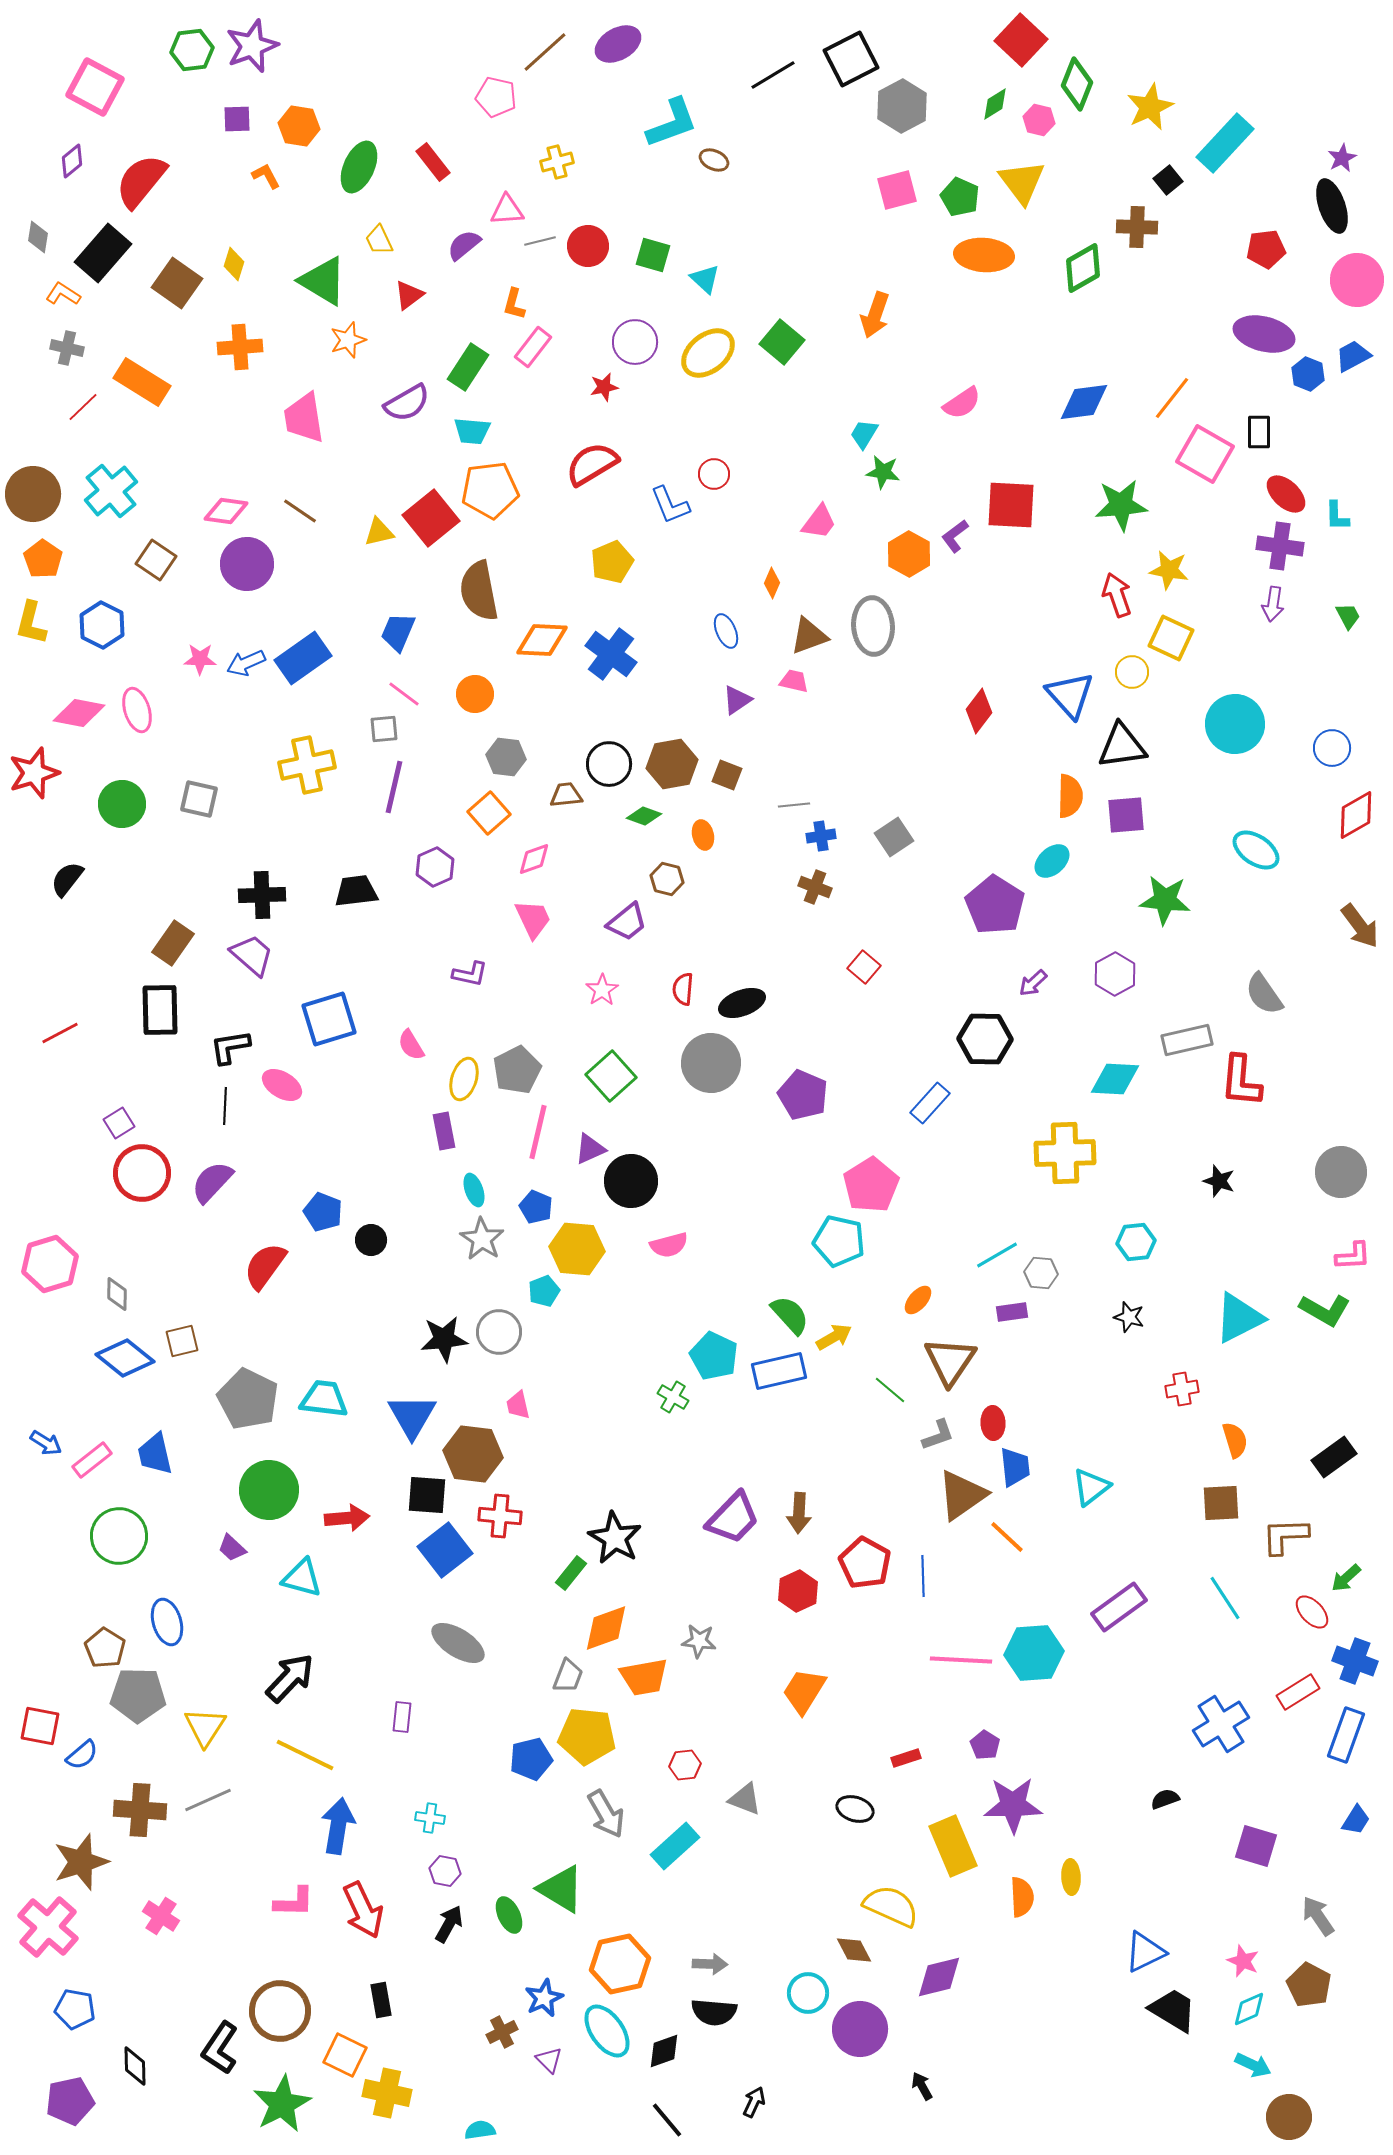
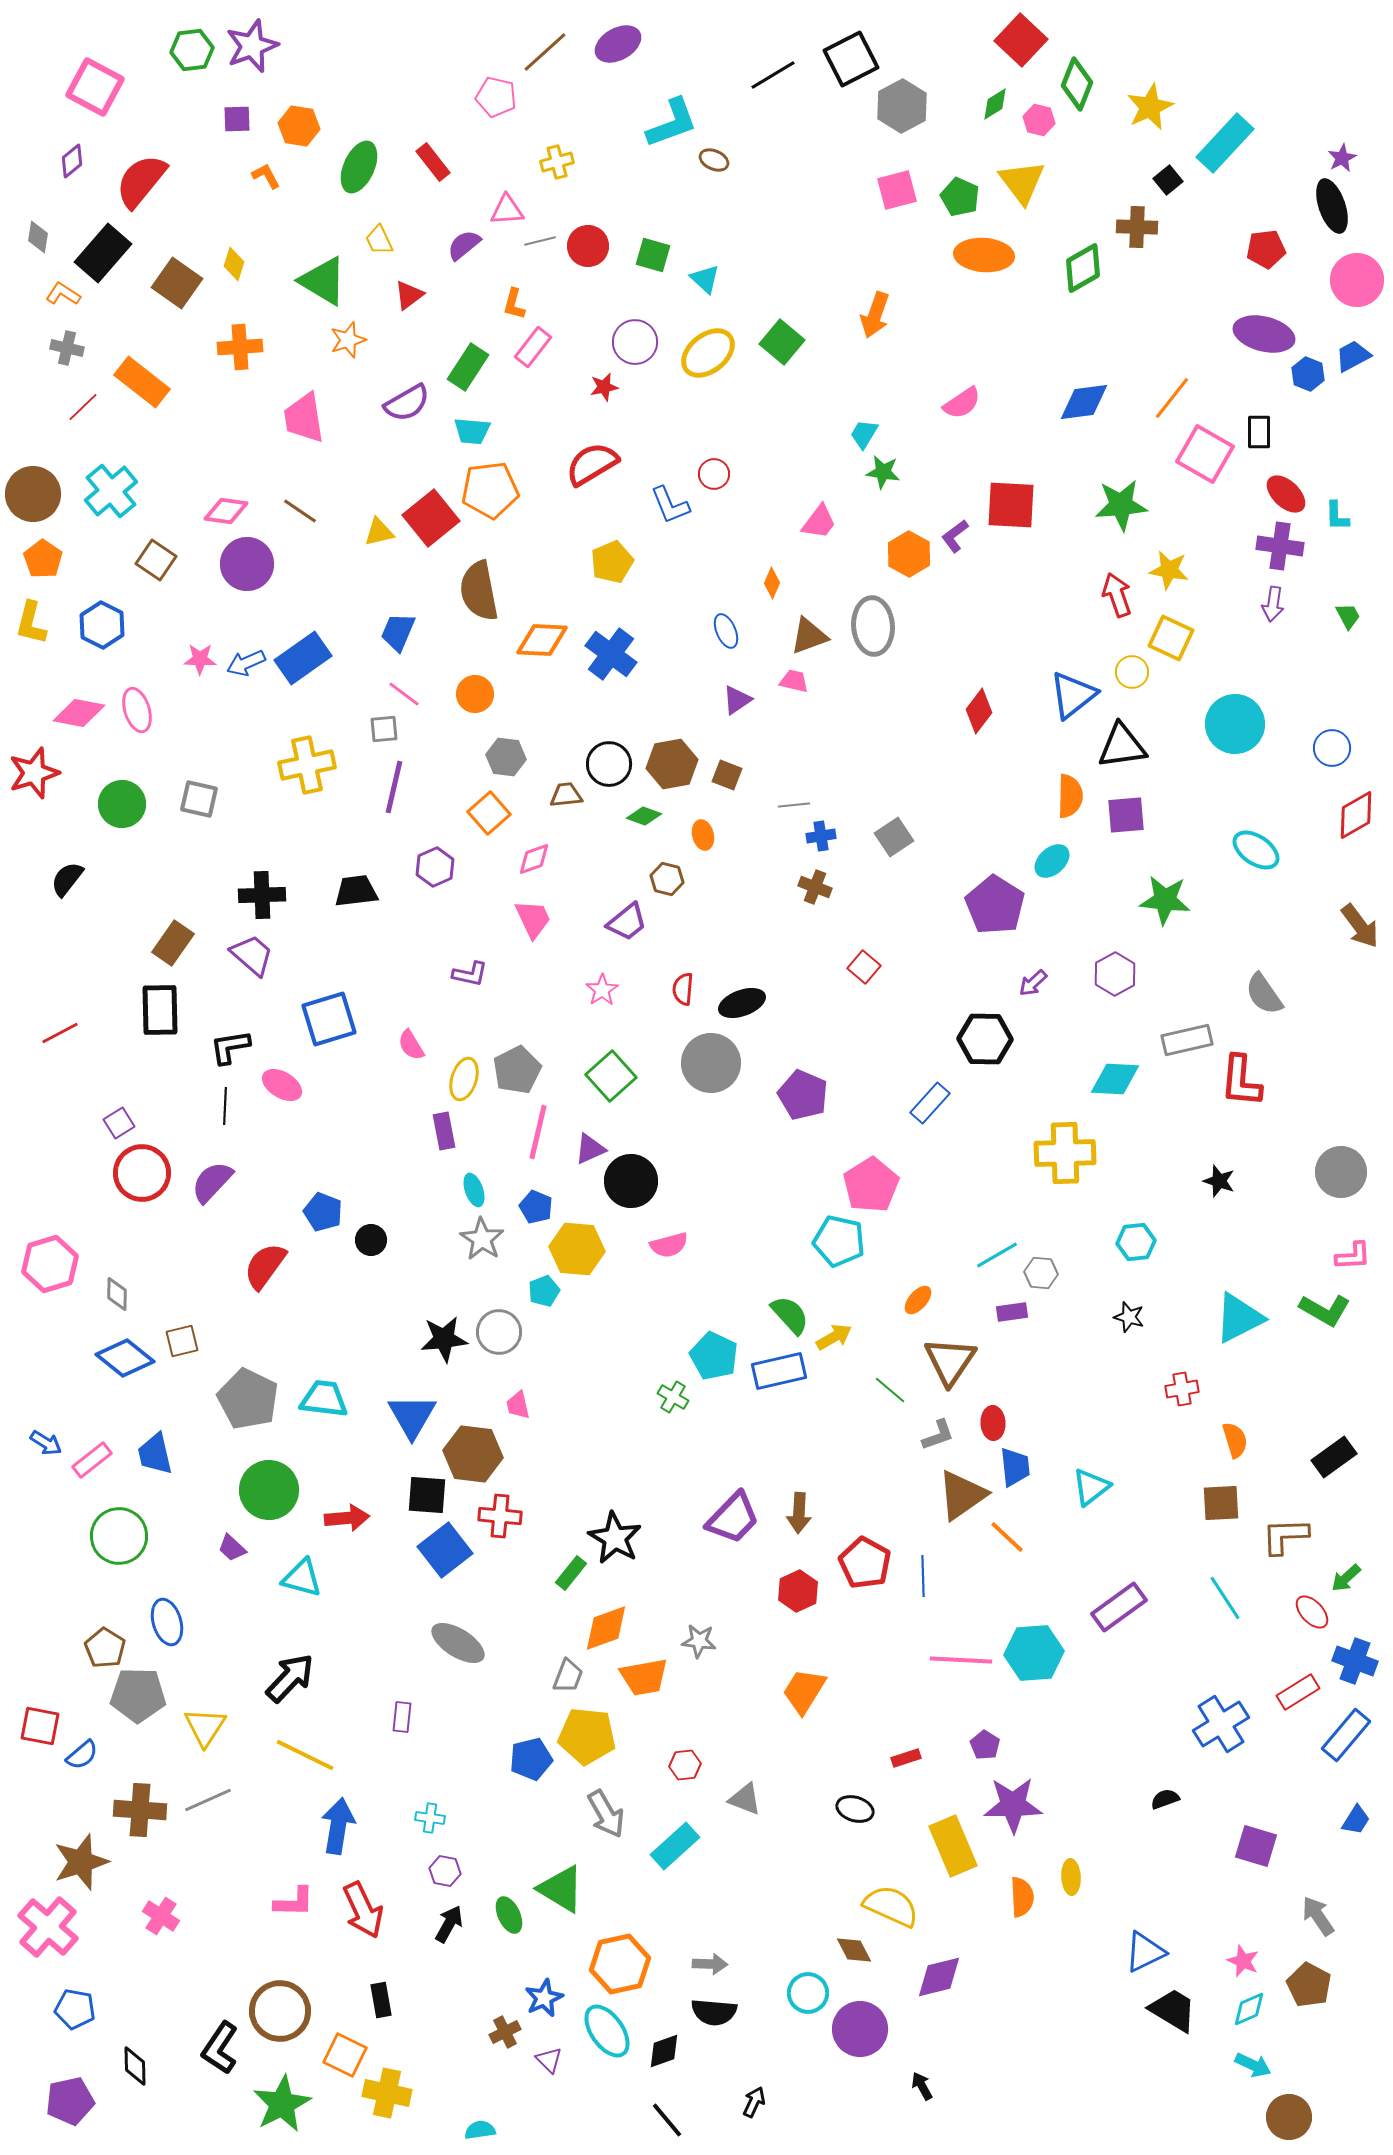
orange rectangle at (142, 382): rotated 6 degrees clockwise
blue triangle at (1070, 695): moved 3 px right; rotated 34 degrees clockwise
blue rectangle at (1346, 1735): rotated 20 degrees clockwise
brown cross at (502, 2032): moved 3 px right
